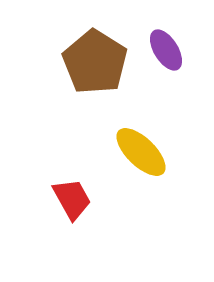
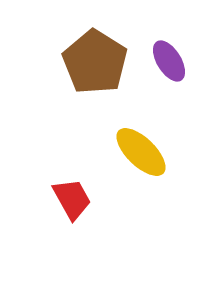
purple ellipse: moved 3 px right, 11 px down
